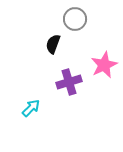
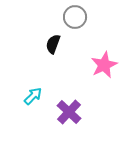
gray circle: moved 2 px up
purple cross: moved 30 px down; rotated 30 degrees counterclockwise
cyan arrow: moved 2 px right, 12 px up
